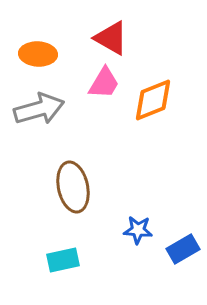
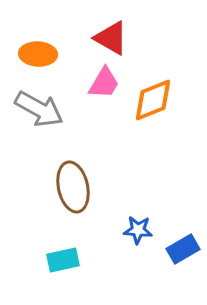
gray arrow: rotated 45 degrees clockwise
